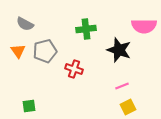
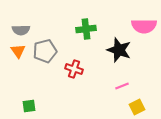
gray semicircle: moved 4 px left, 6 px down; rotated 30 degrees counterclockwise
yellow square: moved 9 px right
